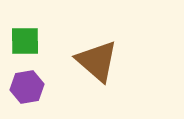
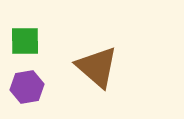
brown triangle: moved 6 px down
